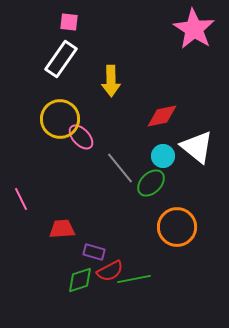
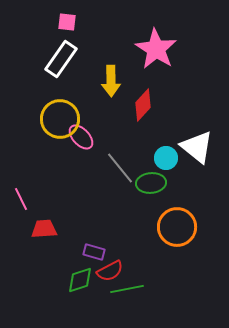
pink square: moved 2 px left
pink star: moved 38 px left, 20 px down
red diamond: moved 19 px left, 11 px up; rotated 36 degrees counterclockwise
cyan circle: moved 3 px right, 2 px down
green ellipse: rotated 40 degrees clockwise
red trapezoid: moved 18 px left
green line: moved 7 px left, 10 px down
